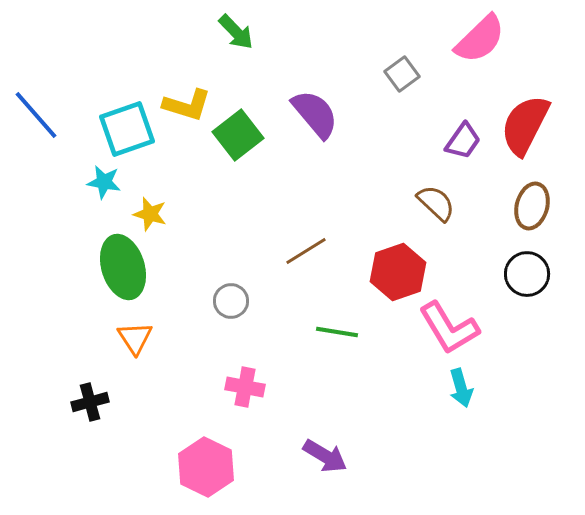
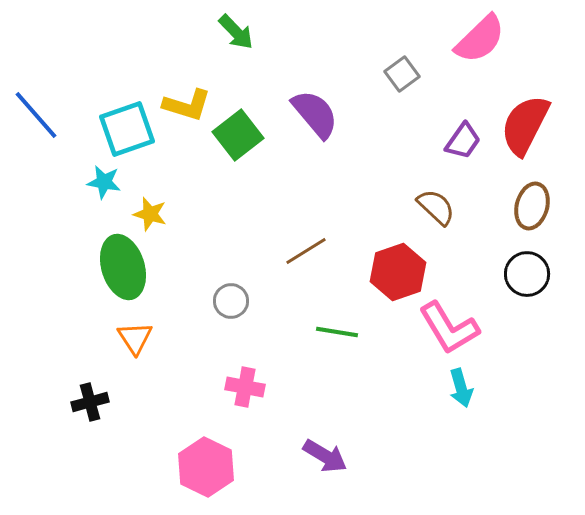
brown semicircle: moved 4 px down
